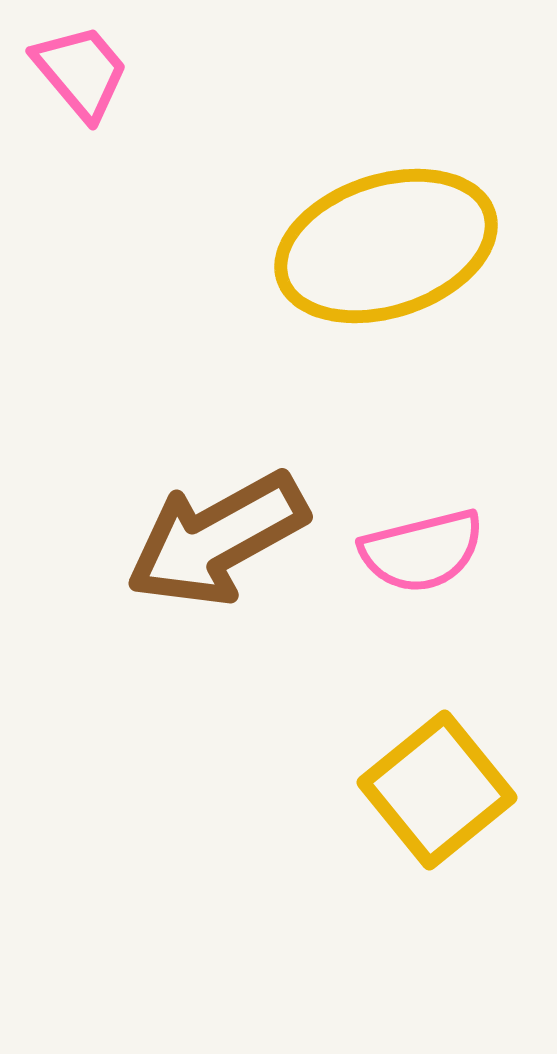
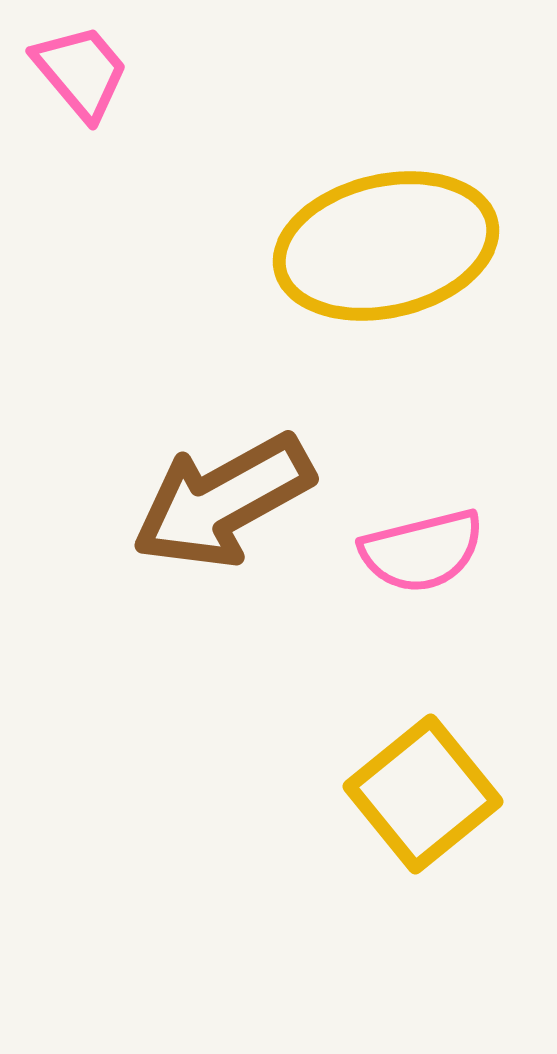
yellow ellipse: rotated 5 degrees clockwise
brown arrow: moved 6 px right, 38 px up
yellow square: moved 14 px left, 4 px down
